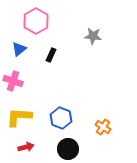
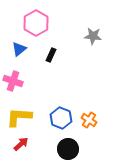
pink hexagon: moved 2 px down
orange cross: moved 14 px left, 7 px up
red arrow: moved 5 px left, 3 px up; rotated 28 degrees counterclockwise
